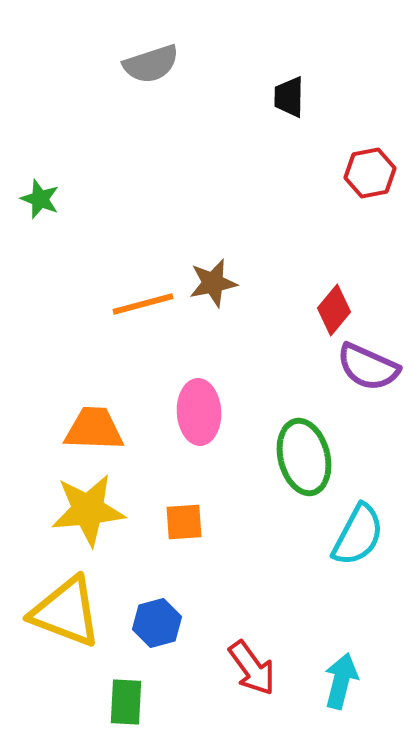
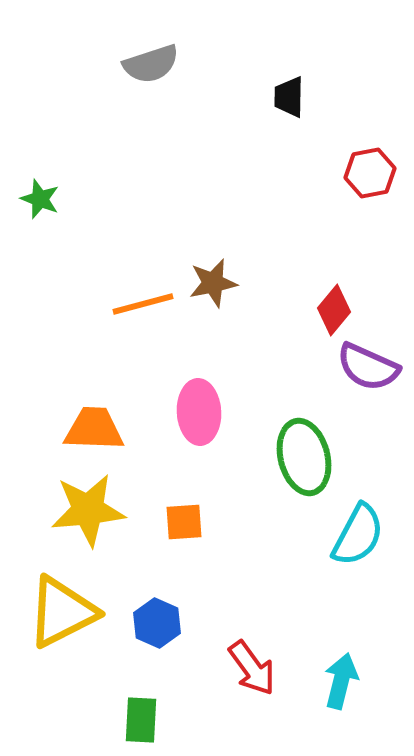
yellow triangle: moved 4 px left; rotated 48 degrees counterclockwise
blue hexagon: rotated 21 degrees counterclockwise
green rectangle: moved 15 px right, 18 px down
